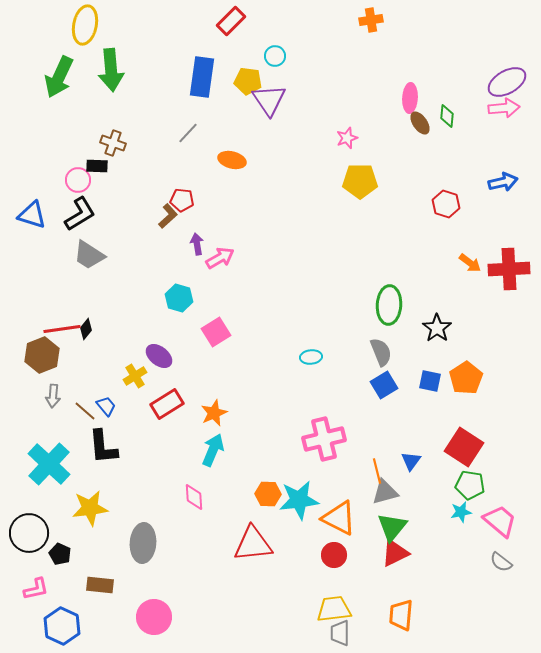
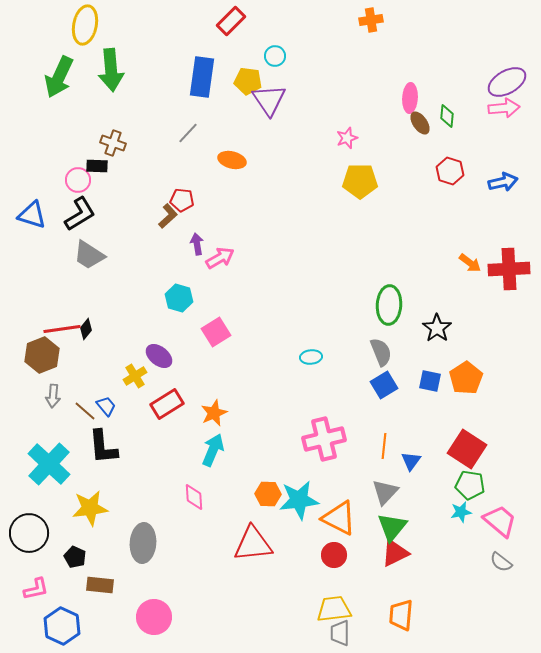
red hexagon at (446, 204): moved 4 px right, 33 px up
red square at (464, 447): moved 3 px right, 2 px down
orange line at (377, 471): moved 7 px right, 25 px up; rotated 20 degrees clockwise
gray triangle at (385, 492): rotated 32 degrees counterclockwise
black pentagon at (60, 554): moved 15 px right, 3 px down
